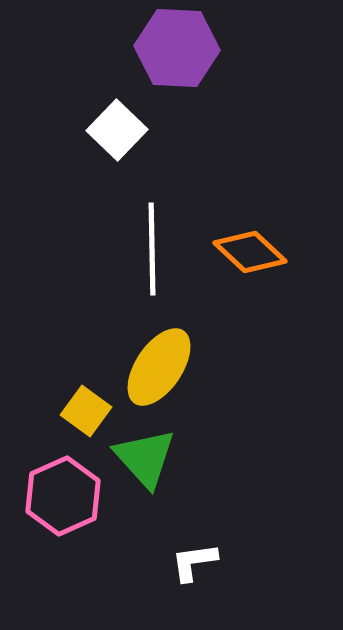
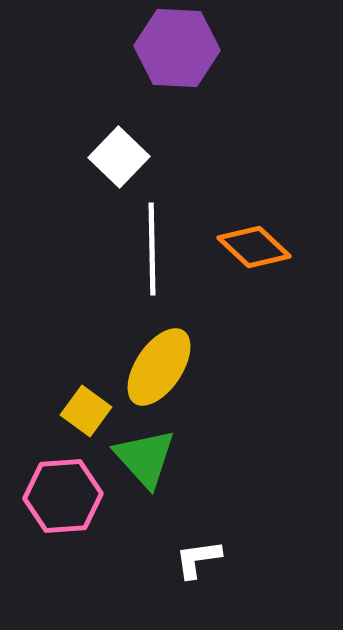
white square: moved 2 px right, 27 px down
orange diamond: moved 4 px right, 5 px up
pink hexagon: rotated 20 degrees clockwise
white L-shape: moved 4 px right, 3 px up
